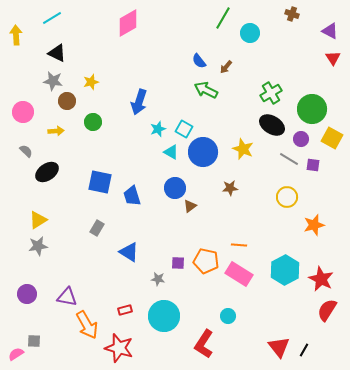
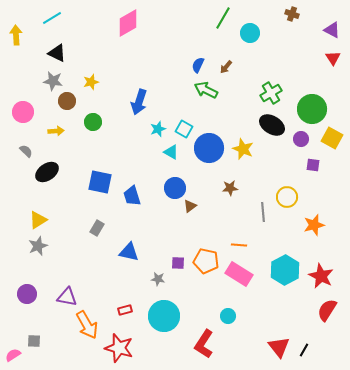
purple triangle at (330, 31): moved 2 px right, 1 px up
blue semicircle at (199, 61): moved 1 px left, 4 px down; rotated 63 degrees clockwise
blue circle at (203, 152): moved 6 px right, 4 px up
gray line at (289, 159): moved 26 px left, 53 px down; rotated 54 degrees clockwise
gray star at (38, 246): rotated 12 degrees counterclockwise
blue triangle at (129, 252): rotated 20 degrees counterclockwise
red star at (321, 279): moved 3 px up
pink semicircle at (16, 354): moved 3 px left, 1 px down
